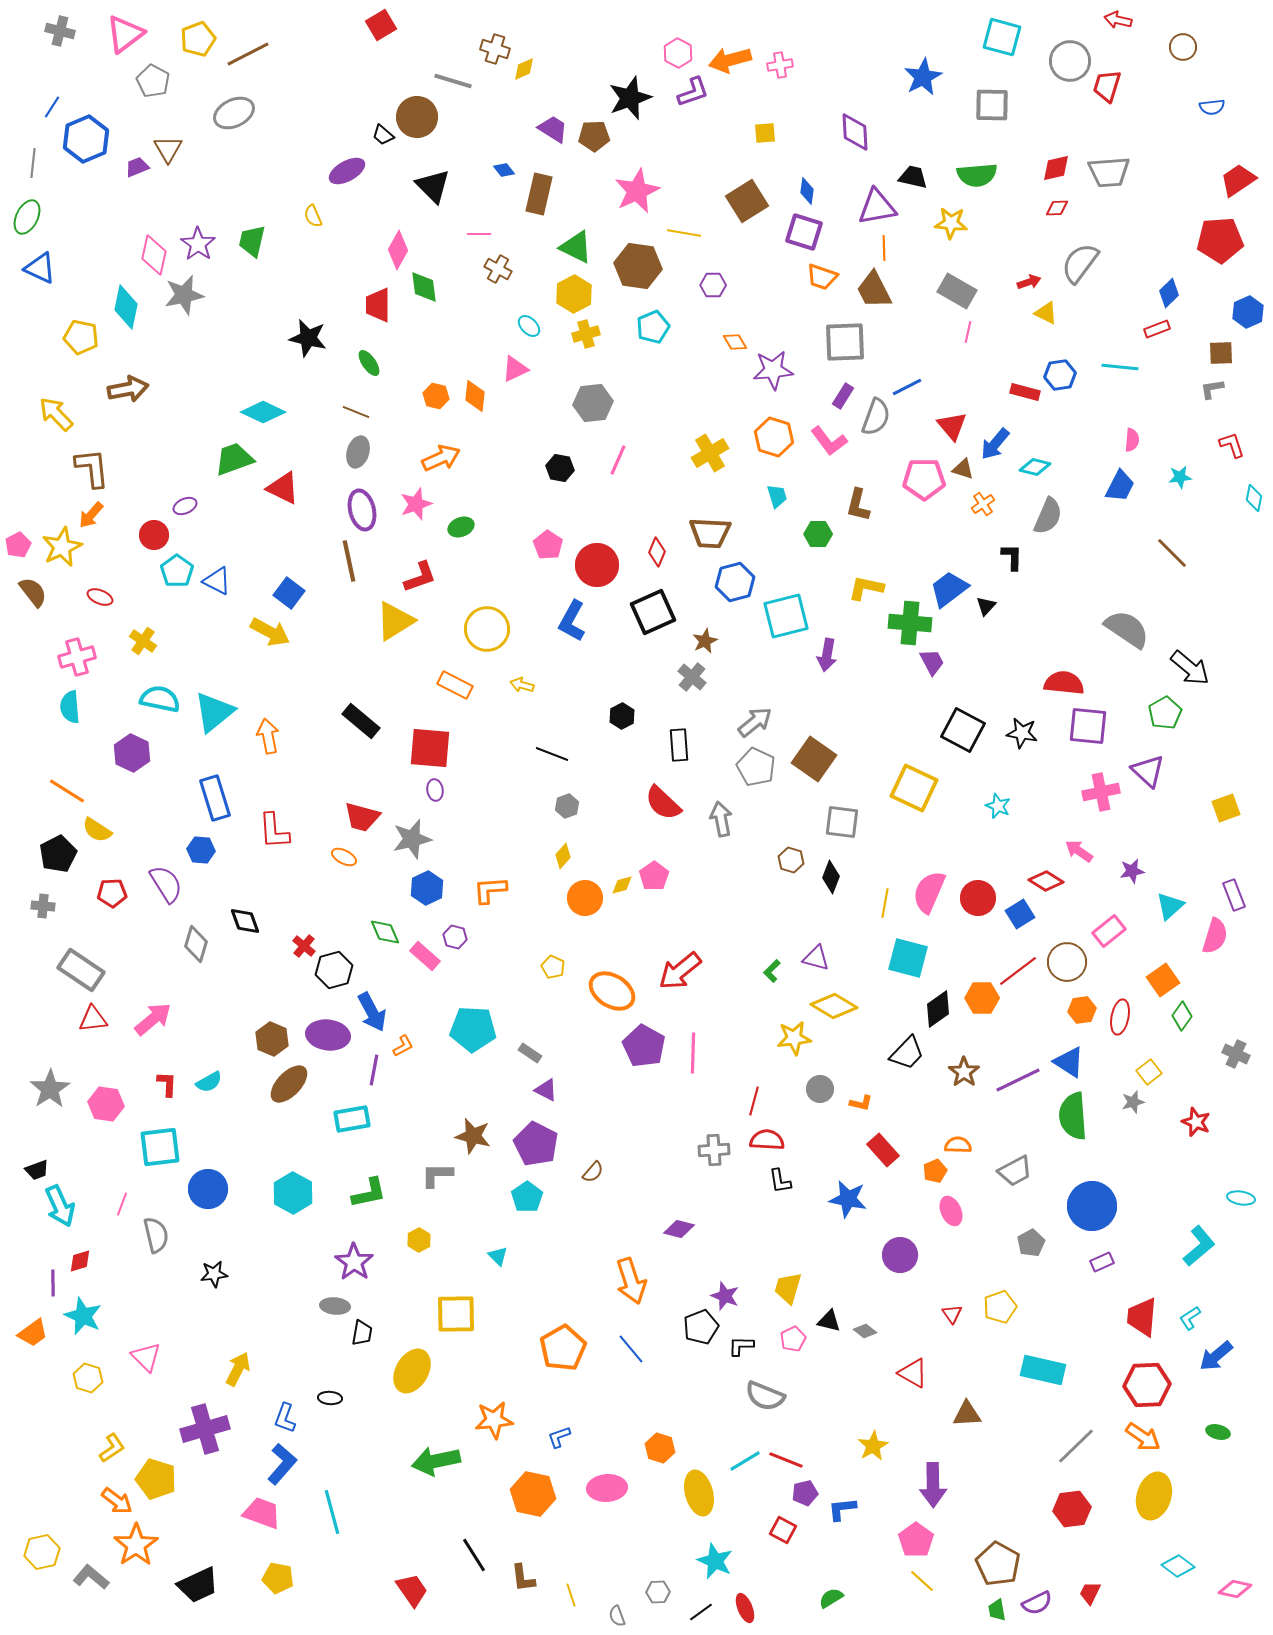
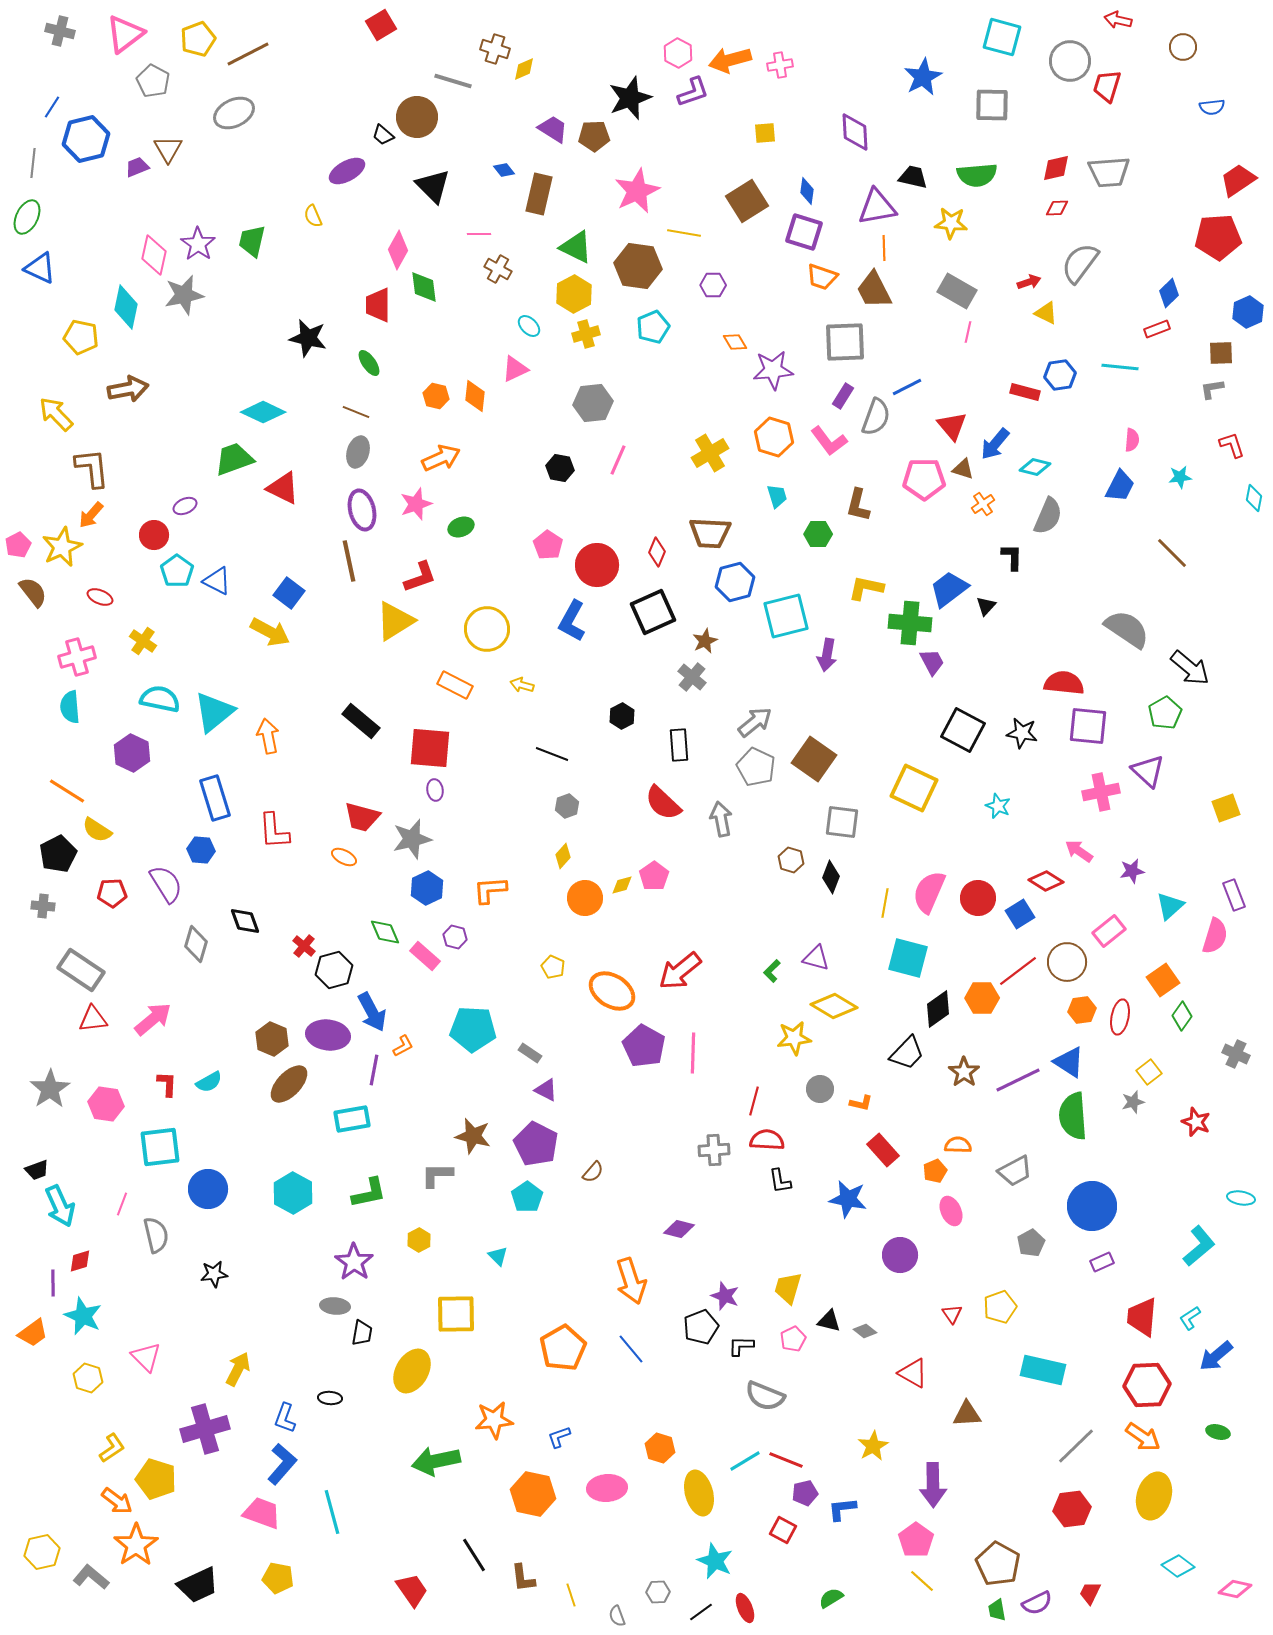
blue hexagon at (86, 139): rotated 9 degrees clockwise
red pentagon at (1220, 240): moved 2 px left, 3 px up
